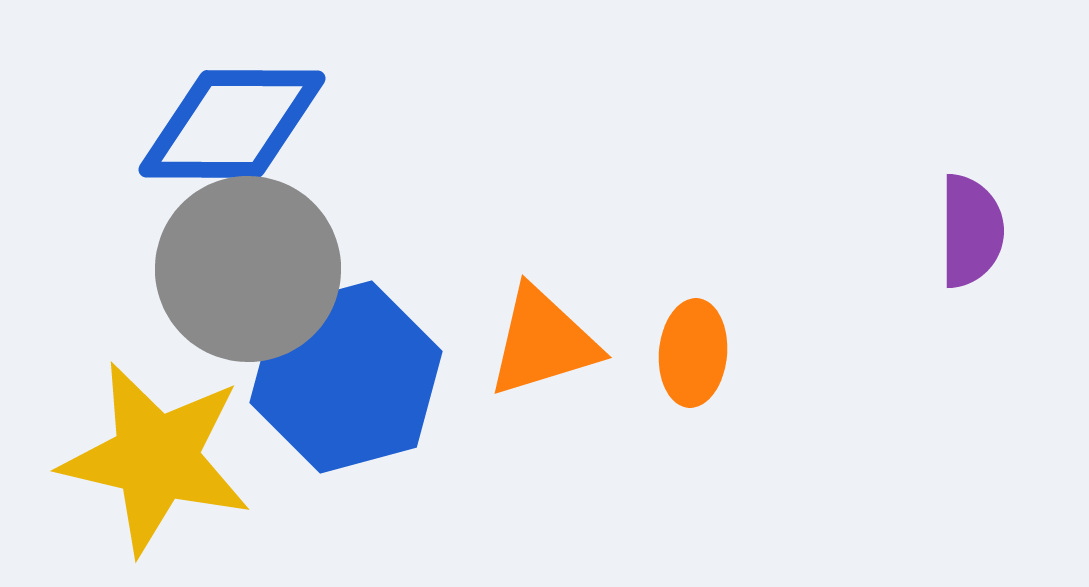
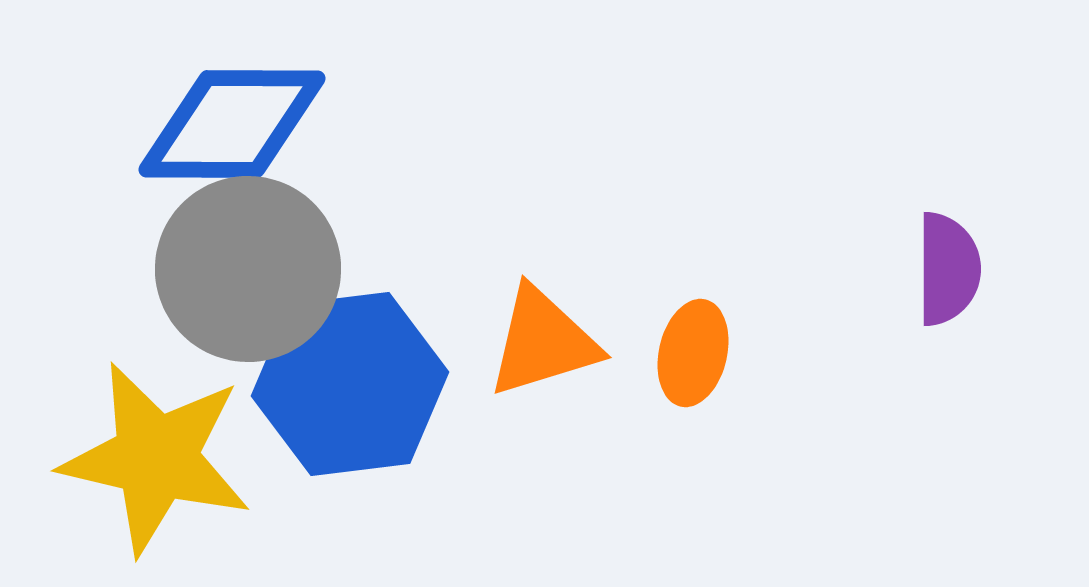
purple semicircle: moved 23 px left, 38 px down
orange ellipse: rotated 8 degrees clockwise
blue hexagon: moved 4 px right, 7 px down; rotated 8 degrees clockwise
